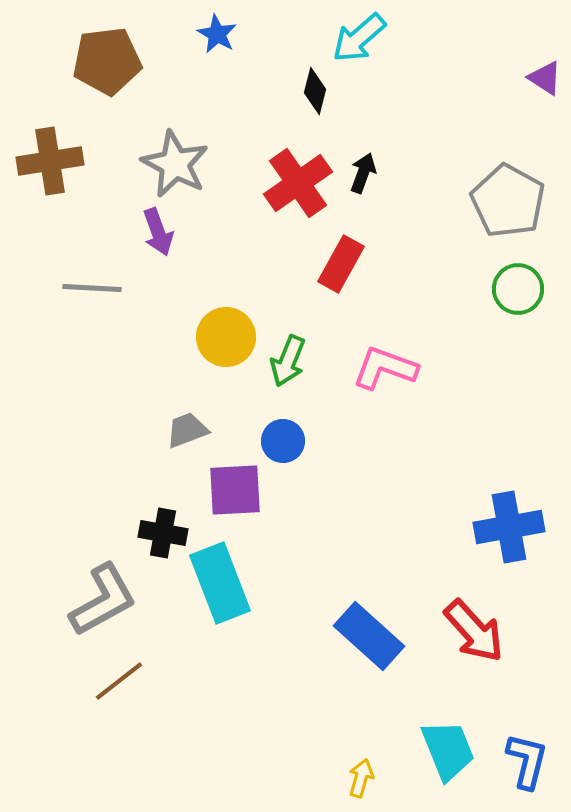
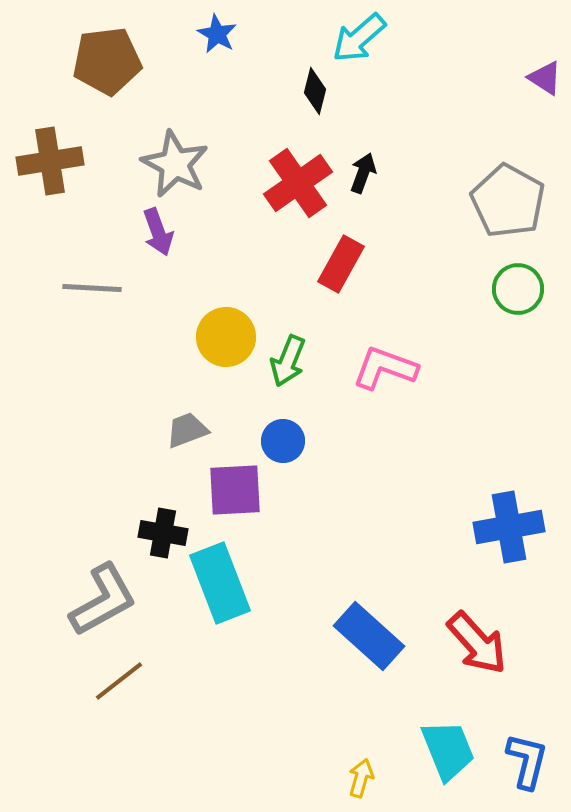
red arrow: moved 3 px right, 12 px down
